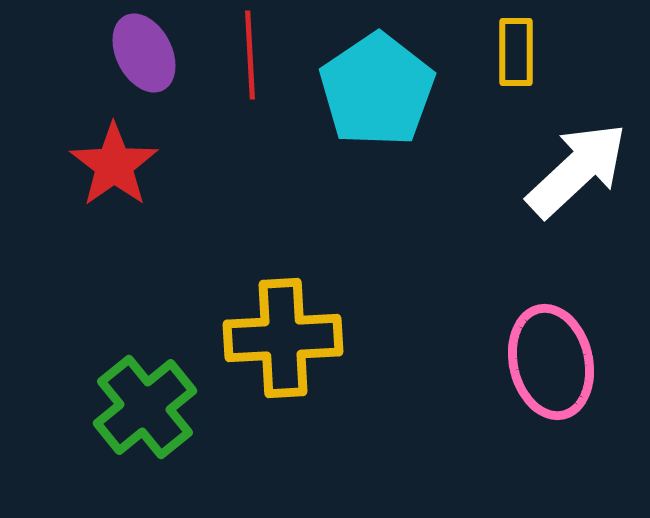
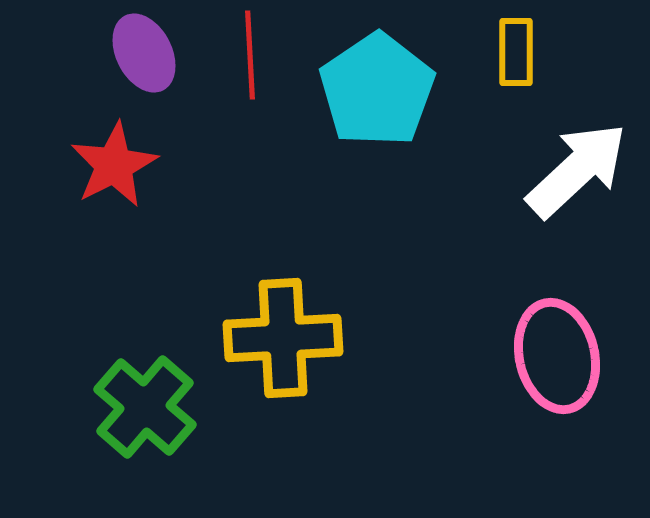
red star: rotated 8 degrees clockwise
pink ellipse: moved 6 px right, 6 px up
green cross: rotated 10 degrees counterclockwise
